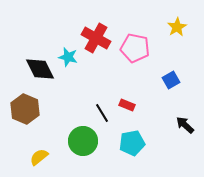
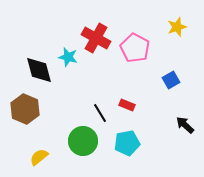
yellow star: rotated 12 degrees clockwise
pink pentagon: rotated 16 degrees clockwise
black diamond: moved 1 px left, 1 px down; rotated 12 degrees clockwise
black line: moved 2 px left
cyan pentagon: moved 5 px left
